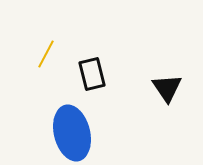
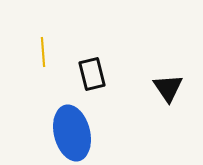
yellow line: moved 3 px left, 2 px up; rotated 32 degrees counterclockwise
black triangle: moved 1 px right
